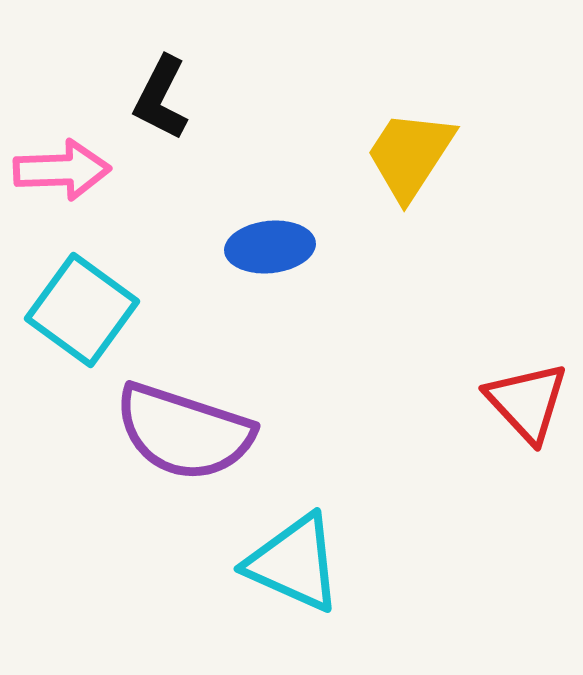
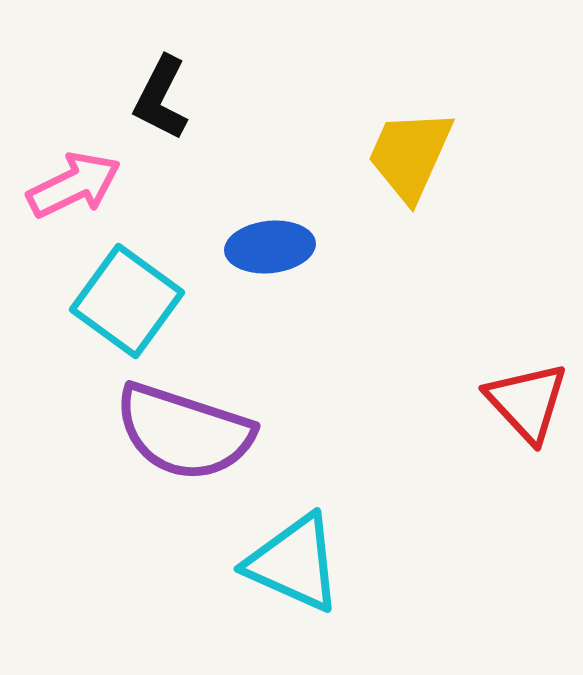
yellow trapezoid: rotated 9 degrees counterclockwise
pink arrow: moved 12 px right, 15 px down; rotated 24 degrees counterclockwise
cyan square: moved 45 px right, 9 px up
